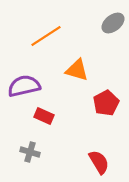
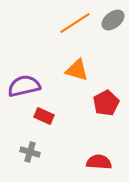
gray ellipse: moved 3 px up
orange line: moved 29 px right, 13 px up
red semicircle: rotated 55 degrees counterclockwise
